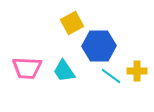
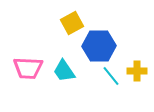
pink trapezoid: moved 1 px right
cyan line: rotated 15 degrees clockwise
